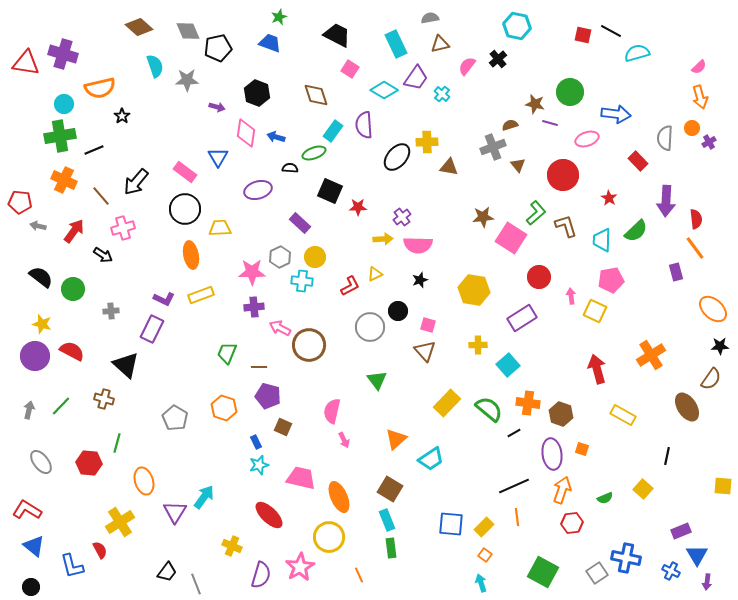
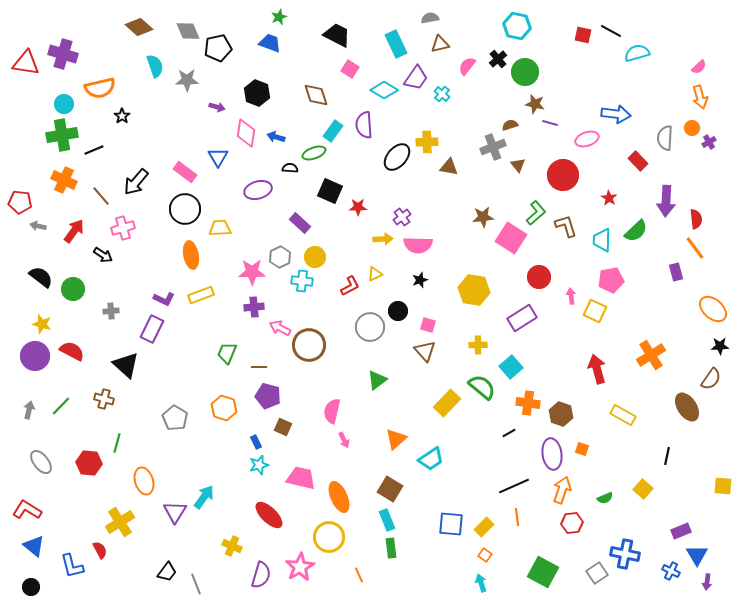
green circle at (570, 92): moved 45 px left, 20 px up
green cross at (60, 136): moved 2 px right, 1 px up
cyan square at (508, 365): moved 3 px right, 2 px down
green triangle at (377, 380): rotated 30 degrees clockwise
green semicircle at (489, 409): moved 7 px left, 22 px up
black line at (514, 433): moved 5 px left
blue cross at (626, 558): moved 1 px left, 4 px up
